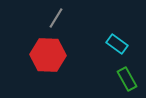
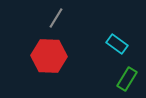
red hexagon: moved 1 px right, 1 px down
green rectangle: rotated 60 degrees clockwise
